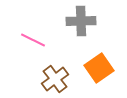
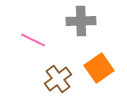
brown cross: moved 3 px right
